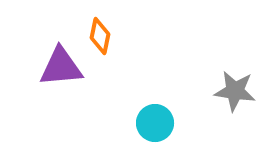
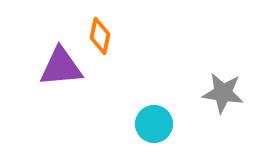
gray star: moved 12 px left, 2 px down
cyan circle: moved 1 px left, 1 px down
